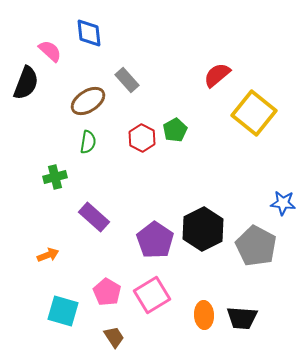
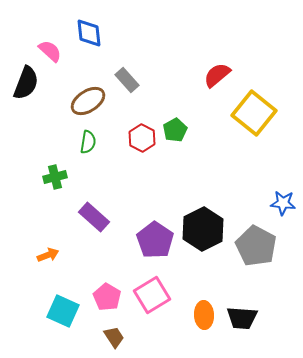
pink pentagon: moved 5 px down
cyan square: rotated 8 degrees clockwise
